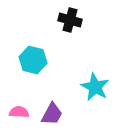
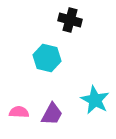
cyan hexagon: moved 14 px right, 2 px up
cyan star: moved 13 px down
